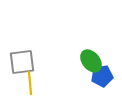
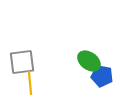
green ellipse: moved 2 px left; rotated 15 degrees counterclockwise
blue pentagon: rotated 20 degrees clockwise
